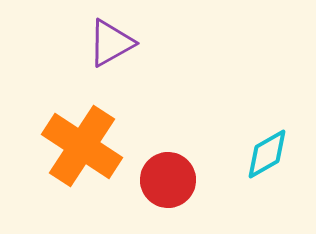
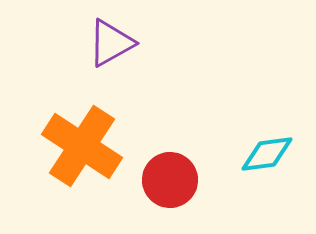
cyan diamond: rotated 22 degrees clockwise
red circle: moved 2 px right
